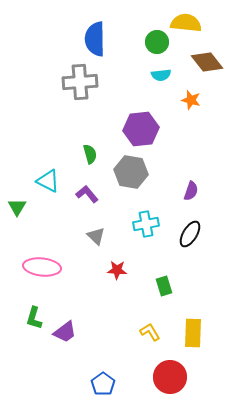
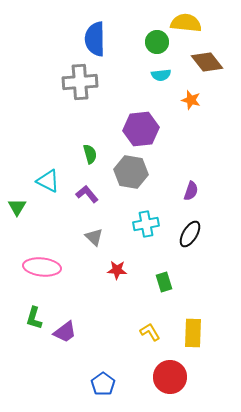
gray triangle: moved 2 px left, 1 px down
green rectangle: moved 4 px up
